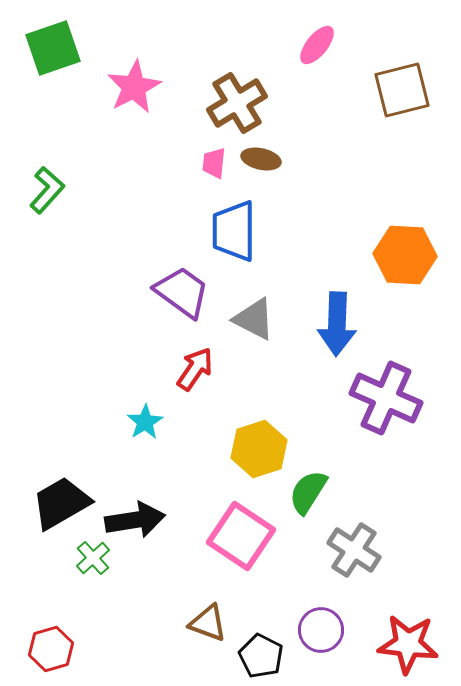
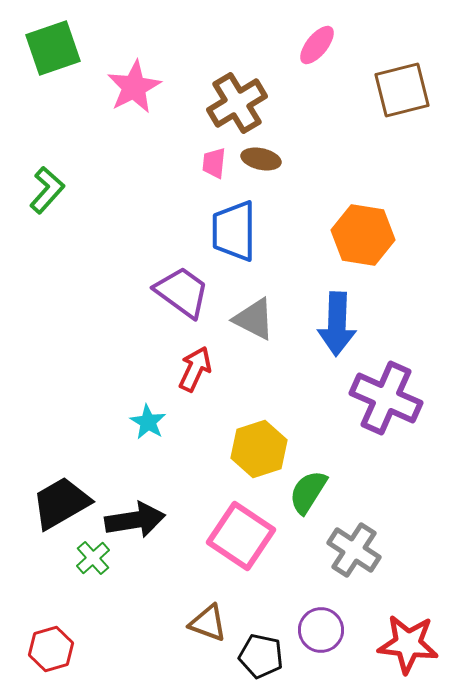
orange hexagon: moved 42 px left, 20 px up; rotated 6 degrees clockwise
red arrow: rotated 9 degrees counterclockwise
cyan star: moved 3 px right; rotated 9 degrees counterclockwise
black pentagon: rotated 15 degrees counterclockwise
